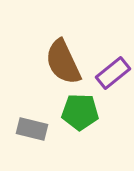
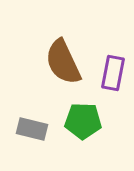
purple rectangle: rotated 40 degrees counterclockwise
green pentagon: moved 3 px right, 9 px down
